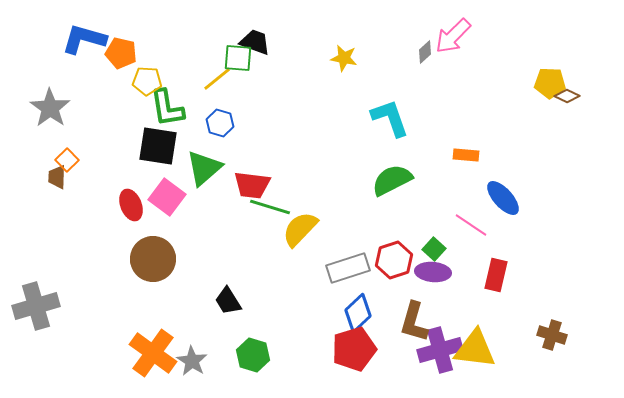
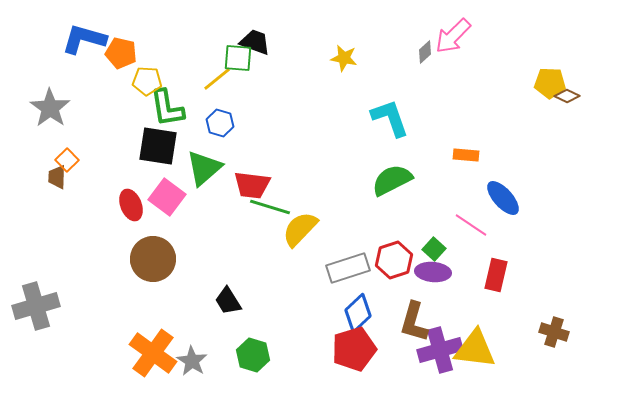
brown cross at (552, 335): moved 2 px right, 3 px up
